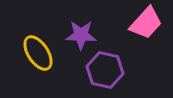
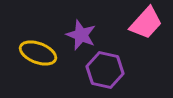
purple star: rotated 20 degrees clockwise
yellow ellipse: rotated 36 degrees counterclockwise
